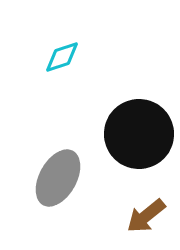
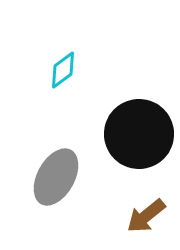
cyan diamond: moved 1 px right, 13 px down; rotated 18 degrees counterclockwise
gray ellipse: moved 2 px left, 1 px up
